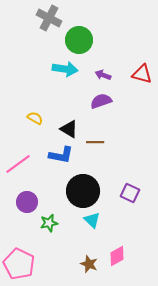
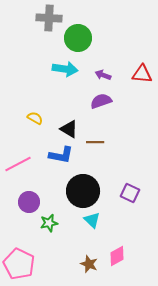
gray cross: rotated 25 degrees counterclockwise
green circle: moved 1 px left, 2 px up
red triangle: rotated 10 degrees counterclockwise
pink line: rotated 8 degrees clockwise
purple circle: moved 2 px right
